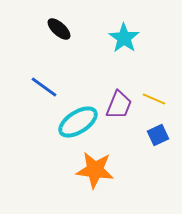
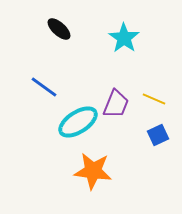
purple trapezoid: moved 3 px left, 1 px up
orange star: moved 2 px left, 1 px down
